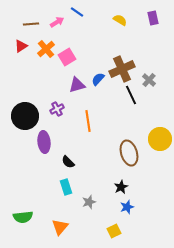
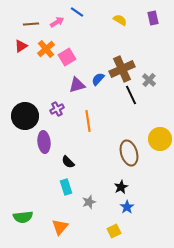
blue star: rotated 16 degrees counterclockwise
